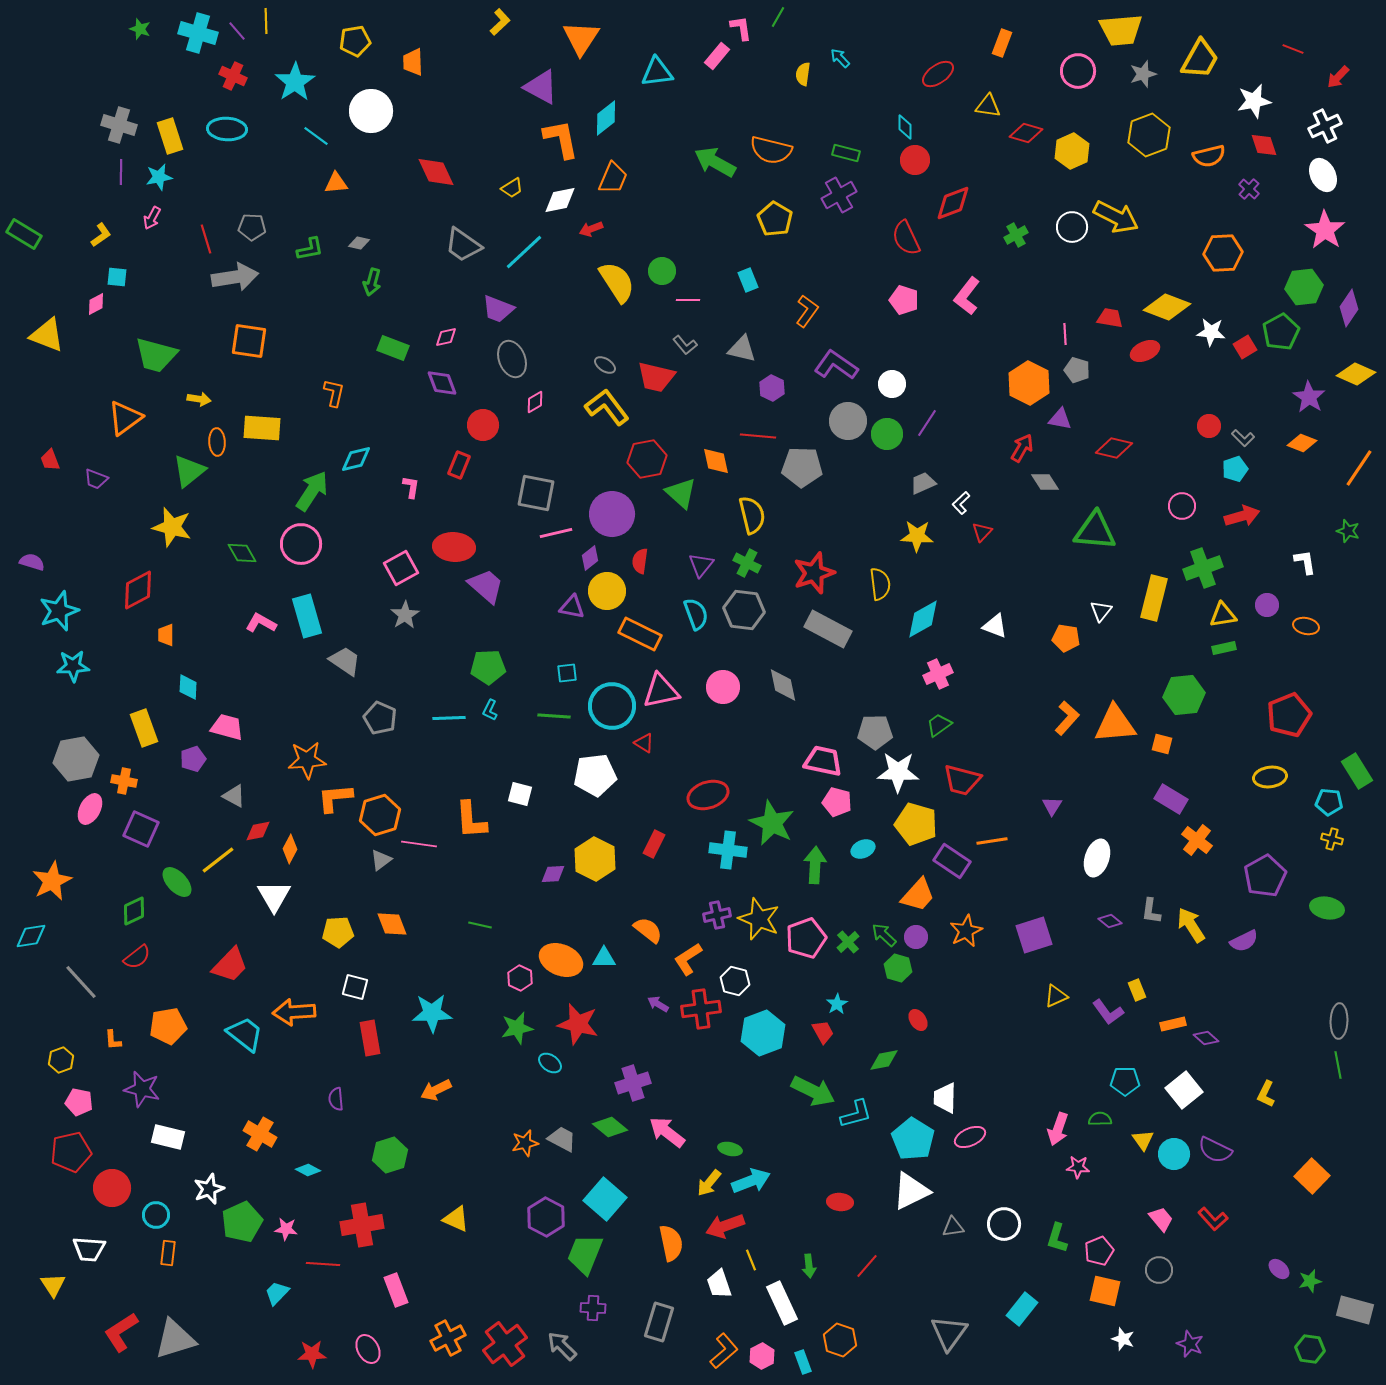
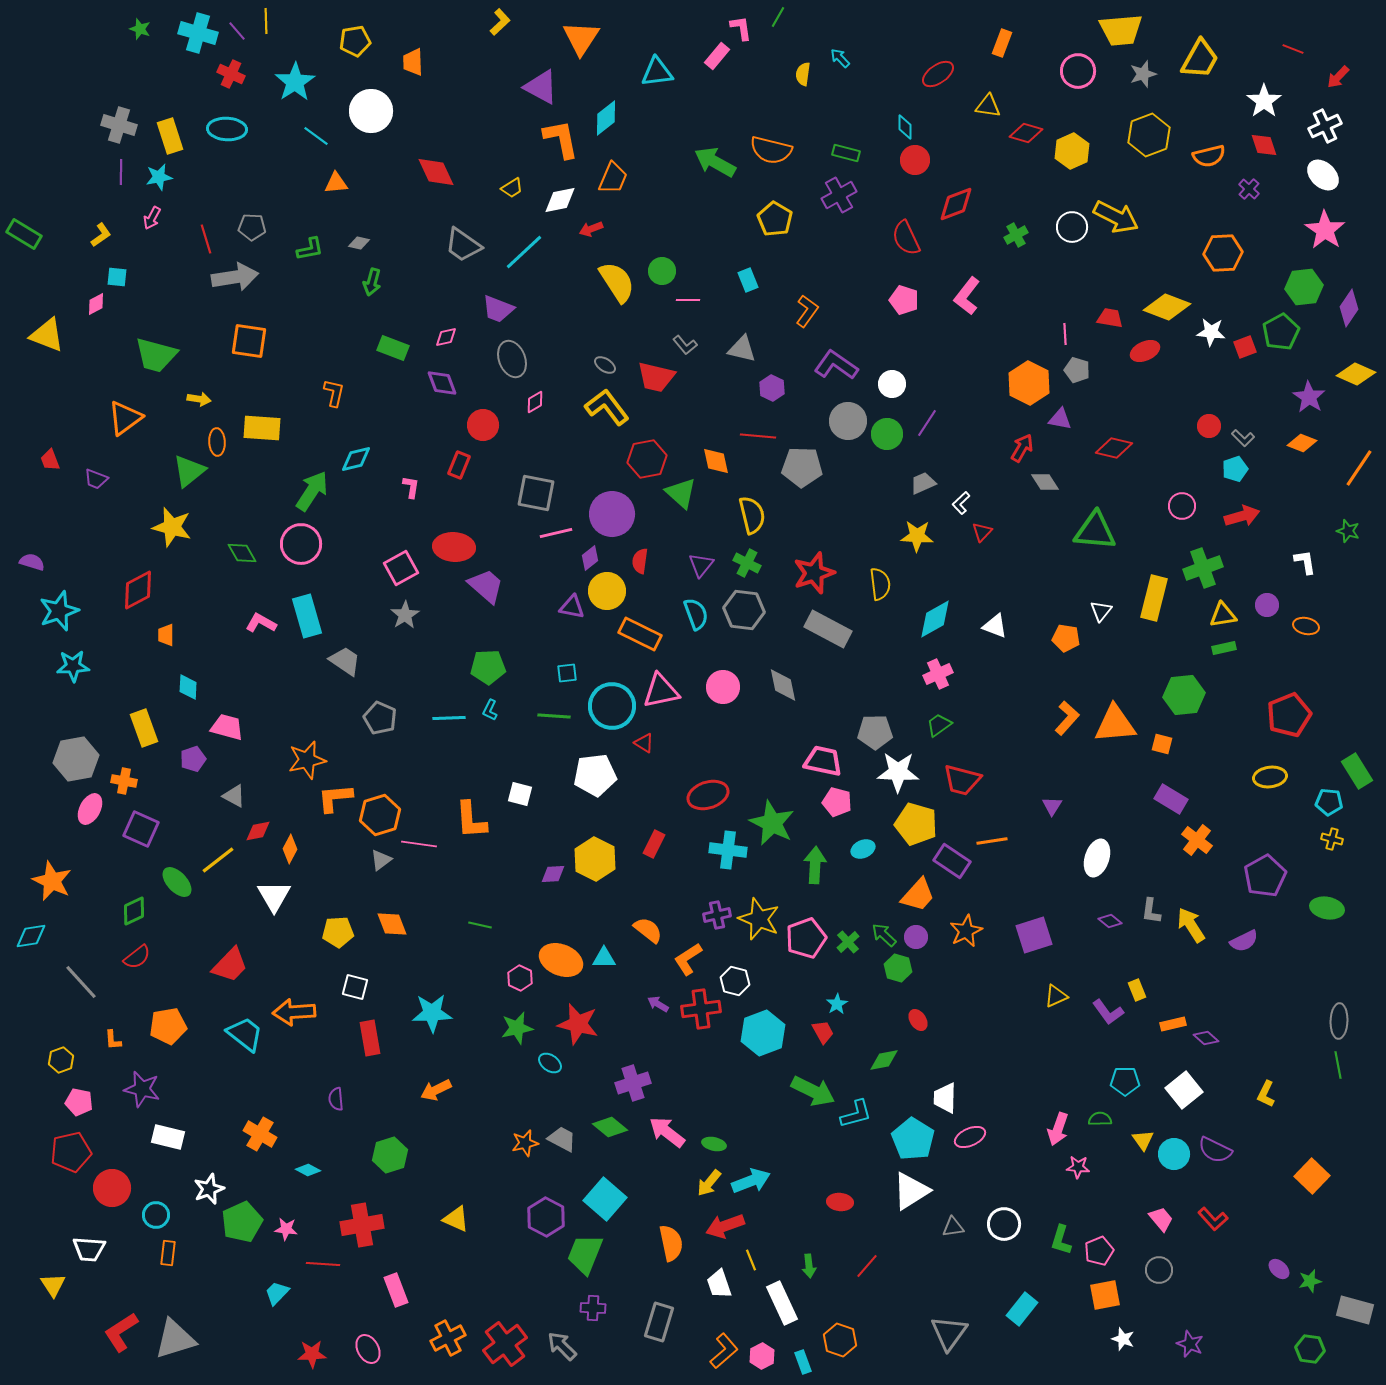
red cross at (233, 76): moved 2 px left, 2 px up
white star at (1254, 101): moved 10 px right; rotated 24 degrees counterclockwise
white ellipse at (1323, 175): rotated 20 degrees counterclockwise
red diamond at (953, 203): moved 3 px right, 1 px down
red square at (1245, 347): rotated 10 degrees clockwise
cyan diamond at (923, 619): moved 12 px right
orange star at (307, 760): rotated 9 degrees counterclockwise
orange star at (52, 881): rotated 21 degrees counterclockwise
green ellipse at (730, 1149): moved 16 px left, 5 px up
white triangle at (911, 1191): rotated 6 degrees counterclockwise
green L-shape at (1057, 1238): moved 4 px right, 2 px down
orange square at (1105, 1291): moved 4 px down; rotated 24 degrees counterclockwise
